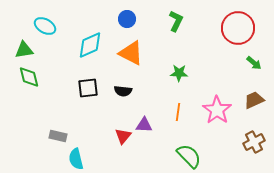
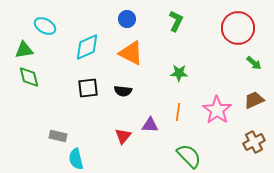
cyan diamond: moved 3 px left, 2 px down
purple triangle: moved 6 px right
